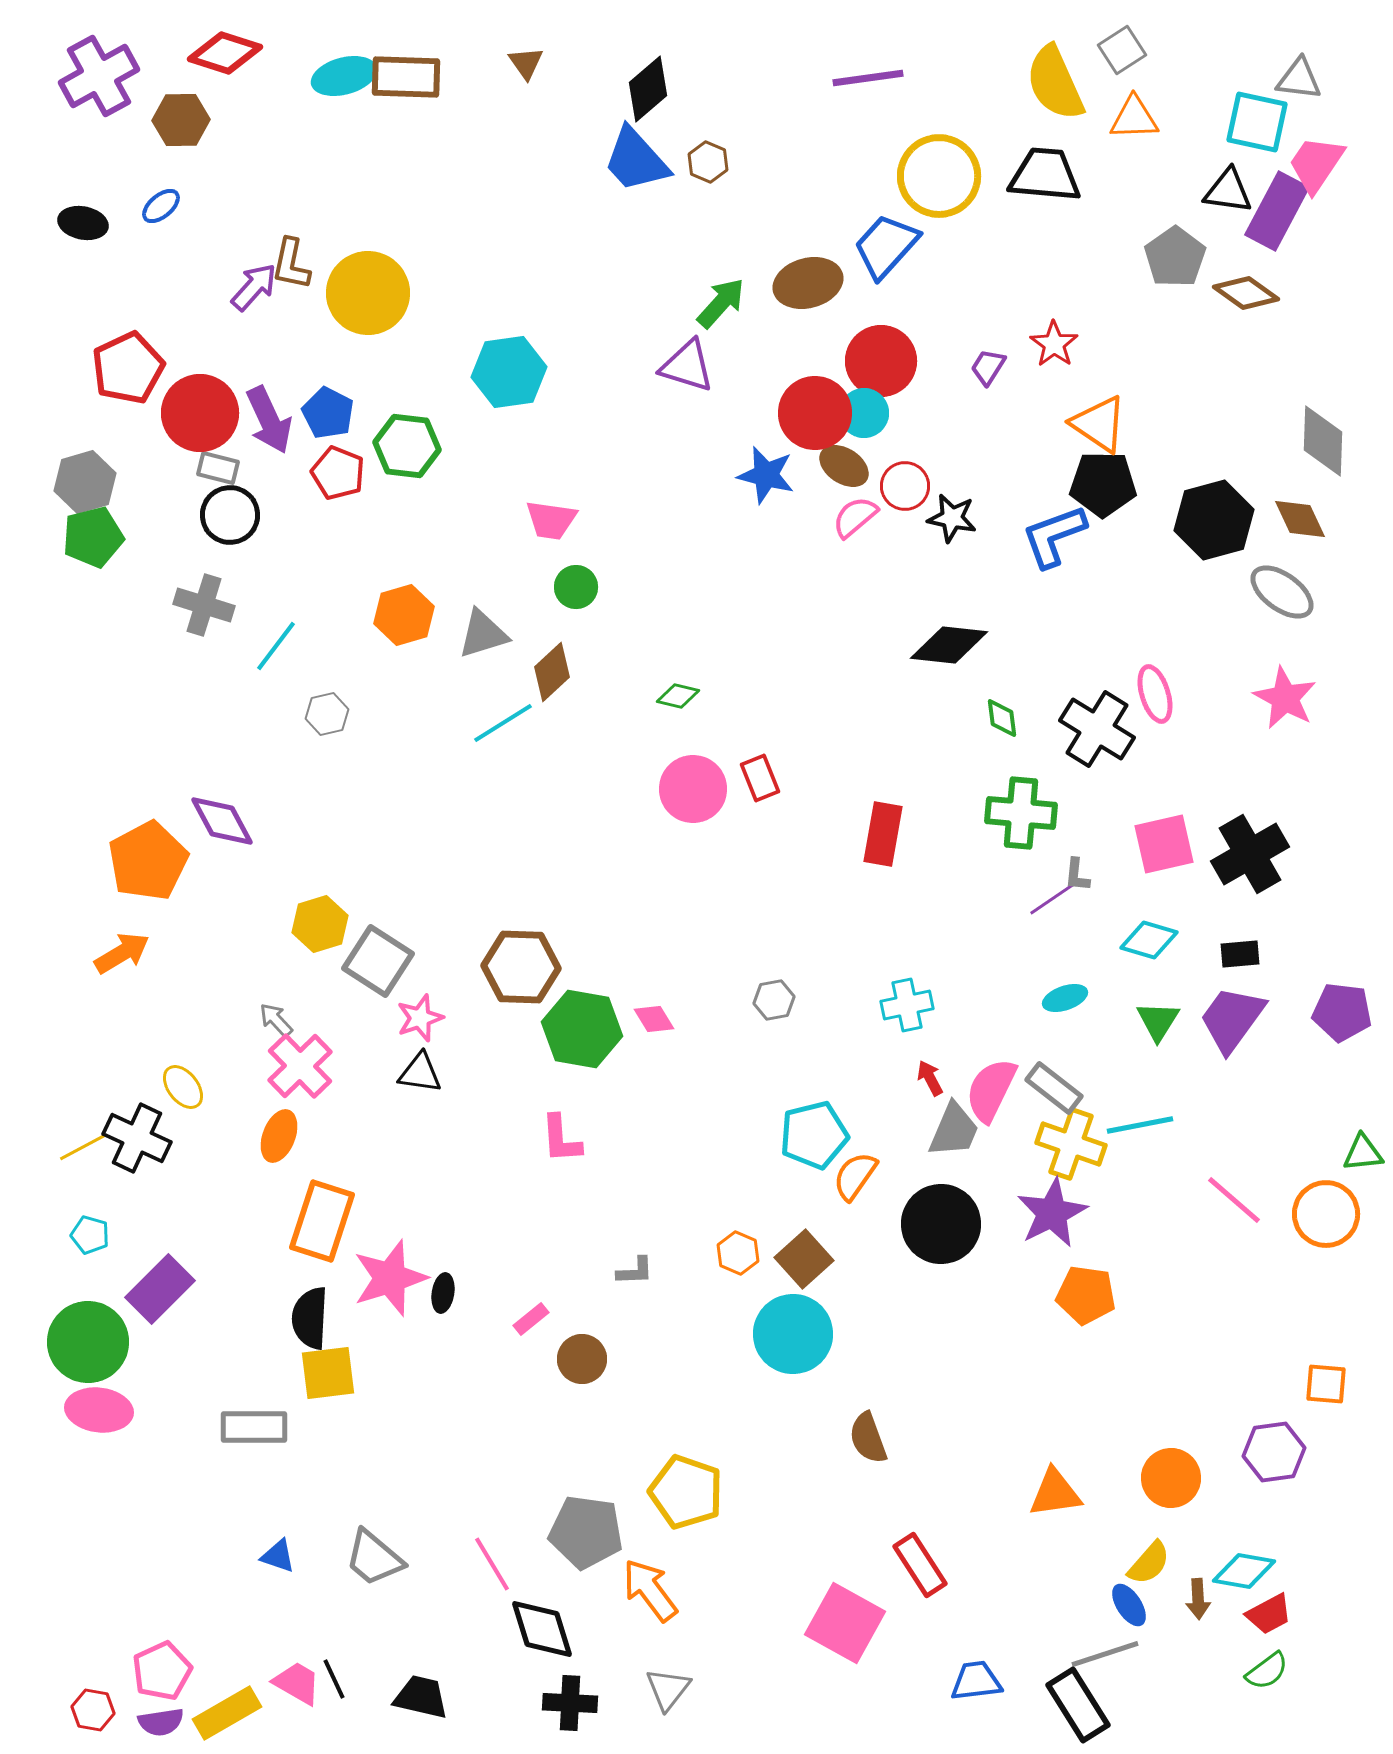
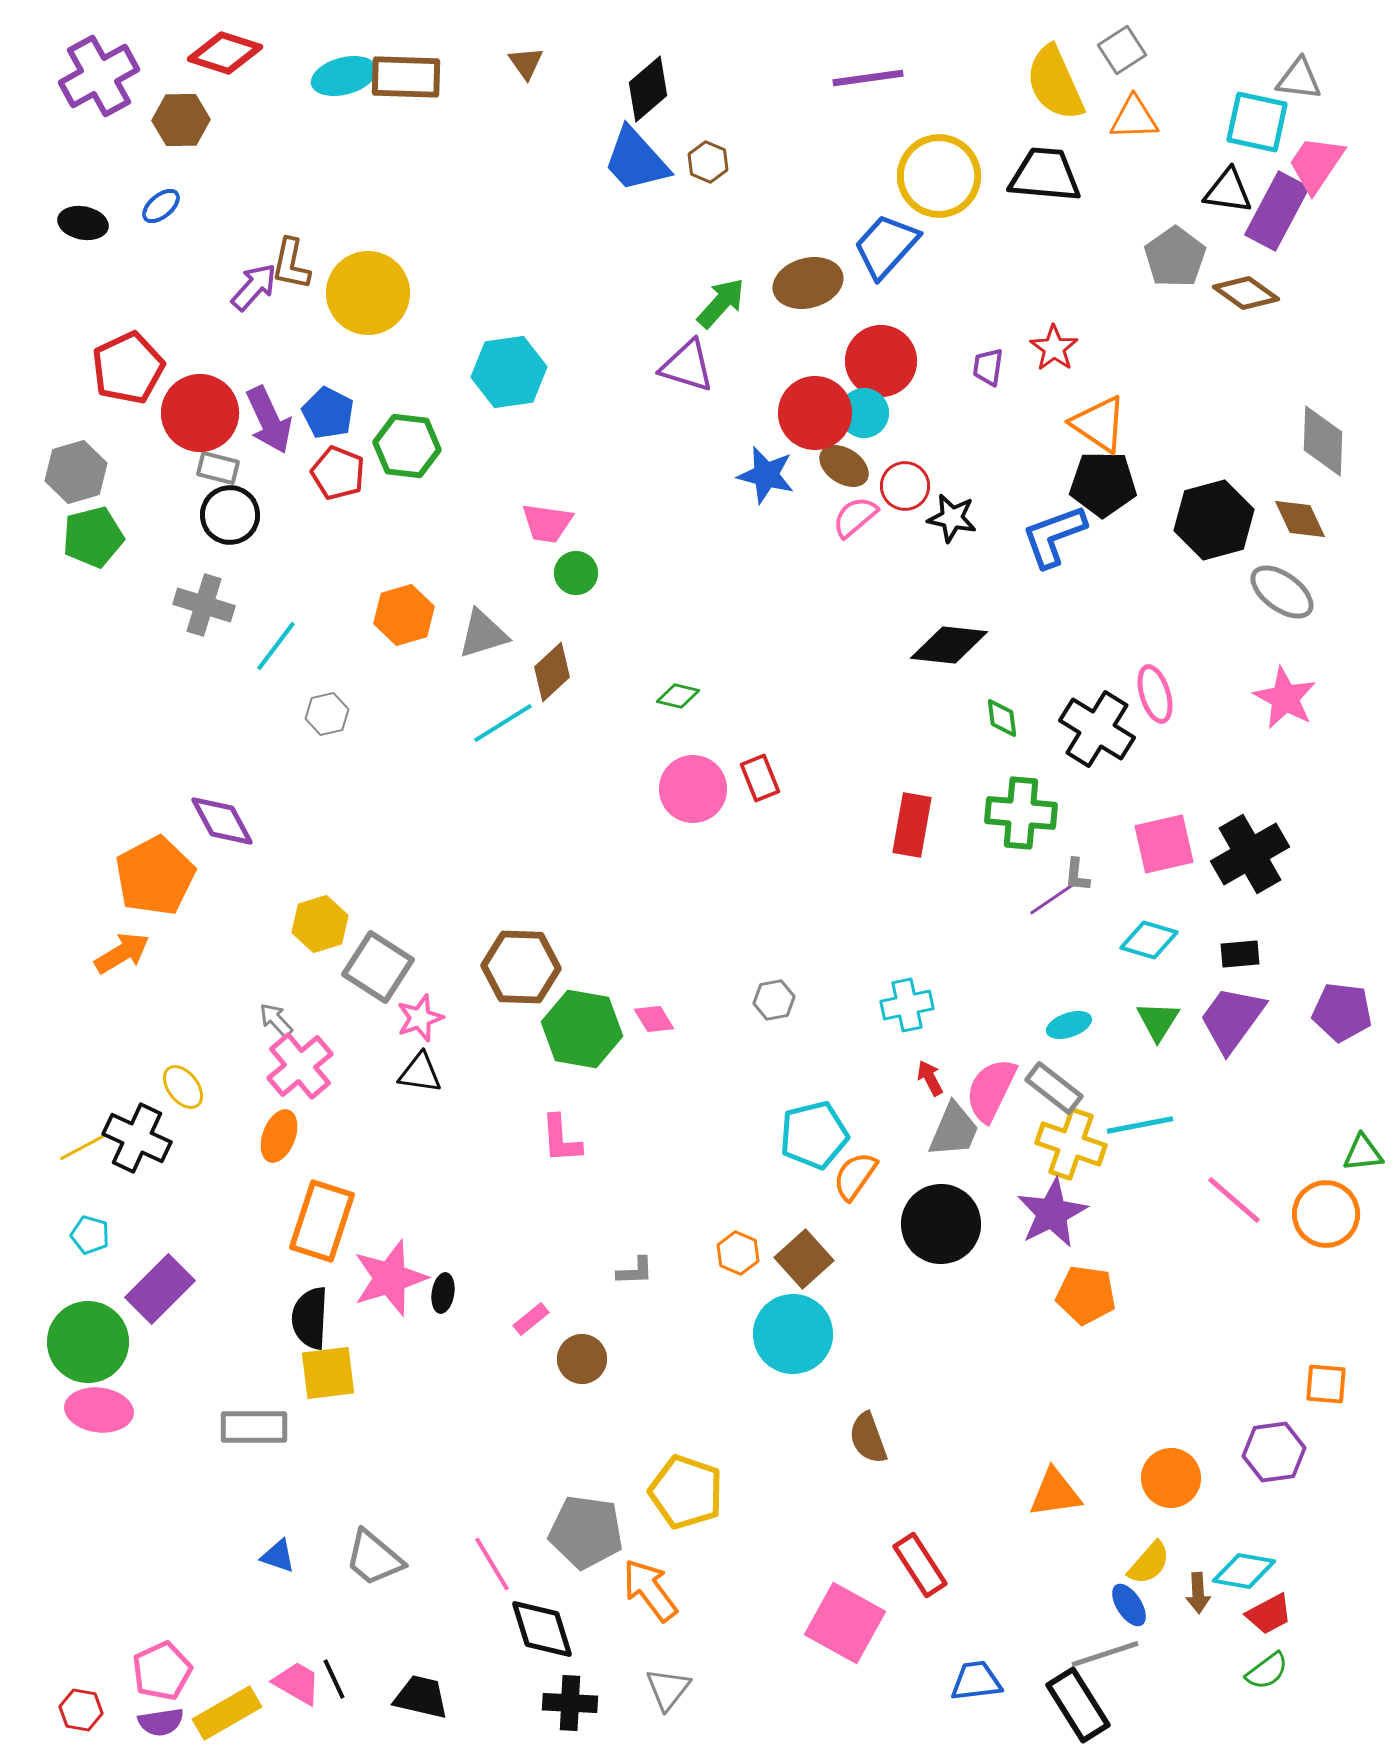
red star at (1054, 344): moved 4 px down
purple trapezoid at (988, 367): rotated 24 degrees counterclockwise
gray hexagon at (85, 482): moved 9 px left, 10 px up
pink trapezoid at (551, 520): moved 4 px left, 3 px down
green circle at (576, 587): moved 14 px up
red rectangle at (883, 834): moved 29 px right, 9 px up
orange pentagon at (148, 861): moved 7 px right, 15 px down
gray square at (378, 961): moved 6 px down
cyan ellipse at (1065, 998): moved 4 px right, 27 px down
pink cross at (300, 1066): rotated 4 degrees clockwise
brown arrow at (1198, 1599): moved 6 px up
red hexagon at (93, 1710): moved 12 px left
